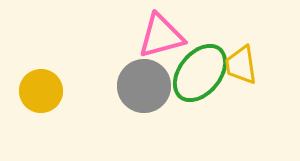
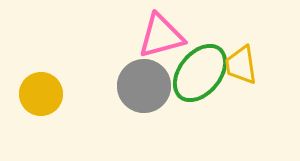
yellow circle: moved 3 px down
